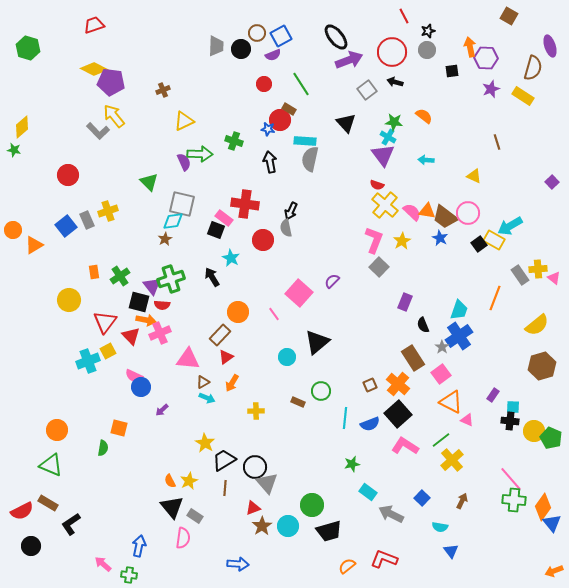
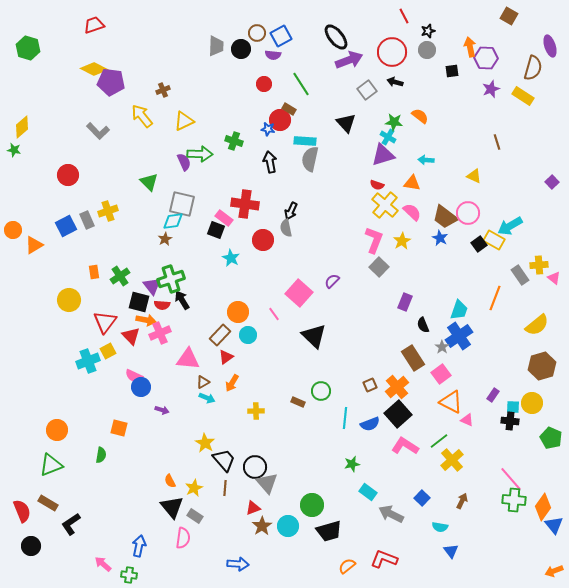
purple semicircle at (273, 55): rotated 28 degrees clockwise
yellow arrow at (114, 116): moved 28 px right
orange semicircle at (424, 116): moved 4 px left
purple triangle at (383, 155): rotated 50 degrees clockwise
orange triangle at (427, 211): moved 15 px left, 28 px up
blue square at (66, 226): rotated 10 degrees clockwise
yellow cross at (538, 269): moved 1 px right, 4 px up
black arrow at (212, 277): moved 30 px left, 23 px down
black triangle at (317, 342): moved 3 px left, 6 px up; rotated 36 degrees counterclockwise
cyan circle at (287, 357): moved 39 px left, 22 px up
orange cross at (398, 384): moved 1 px left, 3 px down; rotated 10 degrees clockwise
purple arrow at (162, 410): rotated 120 degrees counterclockwise
yellow circle at (534, 431): moved 2 px left, 28 px up
green line at (441, 440): moved 2 px left, 1 px down
green semicircle at (103, 448): moved 2 px left, 7 px down
black trapezoid at (224, 460): rotated 80 degrees clockwise
green triangle at (51, 465): rotated 45 degrees counterclockwise
yellow star at (189, 481): moved 5 px right, 7 px down
red semicircle at (22, 511): rotated 85 degrees counterclockwise
blue triangle at (552, 523): moved 2 px right, 2 px down
